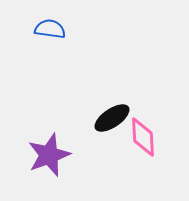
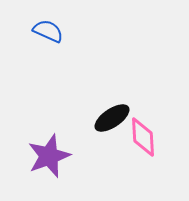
blue semicircle: moved 2 px left, 2 px down; rotated 16 degrees clockwise
purple star: moved 1 px down
